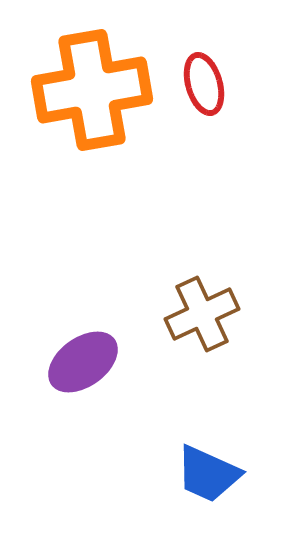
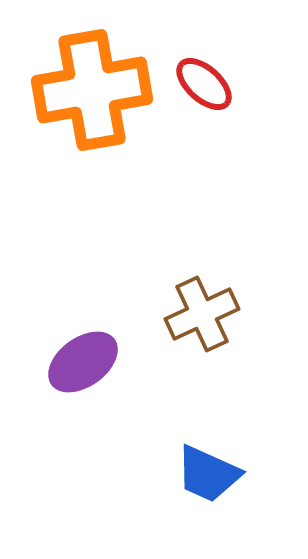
red ellipse: rotated 32 degrees counterclockwise
